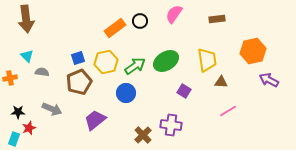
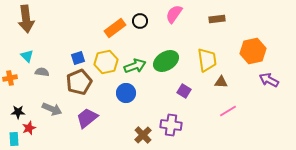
green arrow: rotated 15 degrees clockwise
purple trapezoid: moved 8 px left, 2 px up
cyan rectangle: rotated 24 degrees counterclockwise
